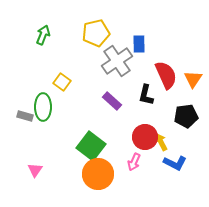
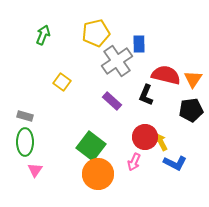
red semicircle: rotated 52 degrees counterclockwise
black L-shape: rotated 10 degrees clockwise
green ellipse: moved 18 px left, 35 px down
black pentagon: moved 5 px right, 6 px up
